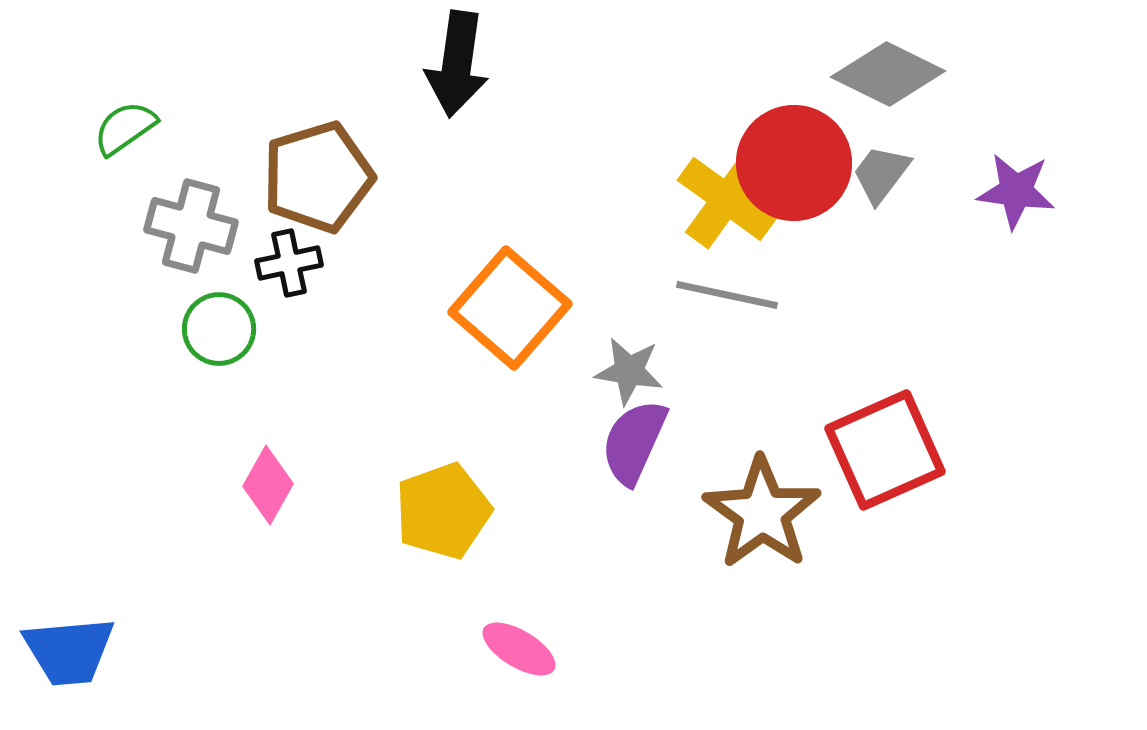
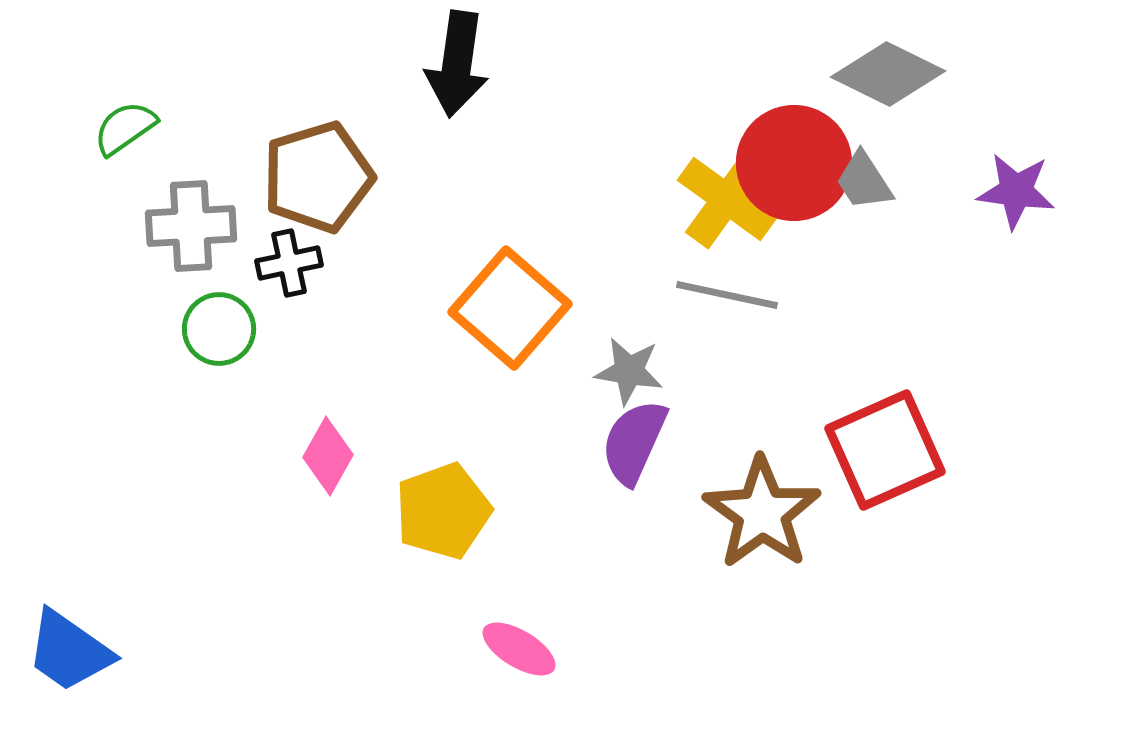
gray trapezoid: moved 17 px left, 7 px down; rotated 70 degrees counterclockwise
gray cross: rotated 18 degrees counterclockwise
pink diamond: moved 60 px right, 29 px up
blue trapezoid: rotated 40 degrees clockwise
